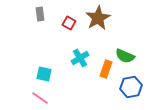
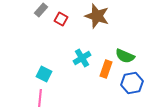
gray rectangle: moved 1 px right, 4 px up; rotated 48 degrees clockwise
brown star: moved 1 px left, 2 px up; rotated 25 degrees counterclockwise
red square: moved 8 px left, 4 px up
cyan cross: moved 2 px right
cyan square: rotated 14 degrees clockwise
blue hexagon: moved 1 px right, 4 px up
pink line: rotated 60 degrees clockwise
